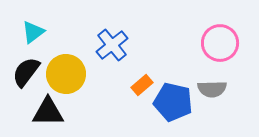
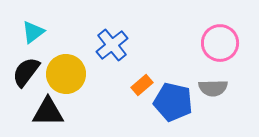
gray semicircle: moved 1 px right, 1 px up
